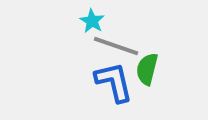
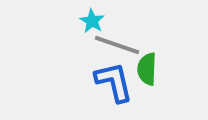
gray line: moved 1 px right, 1 px up
green semicircle: rotated 12 degrees counterclockwise
